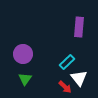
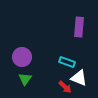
purple circle: moved 1 px left, 3 px down
cyan rectangle: rotated 63 degrees clockwise
white triangle: rotated 30 degrees counterclockwise
